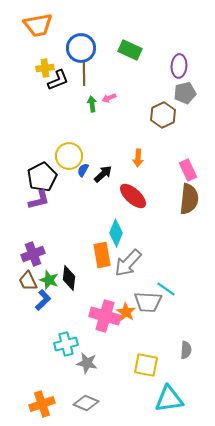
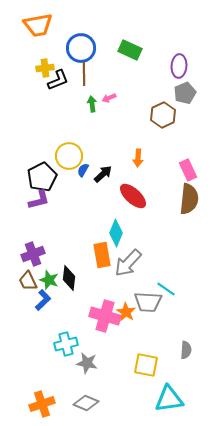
gray pentagon: rotated 10 degrees counterclockwise
